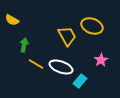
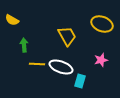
yellow ellipse: moved 10 px right, 2 px up
green arrow: rotated 16 degrees counterclockwise
pink star: rotated 16 degrees clockwise
yellow line: moved 1 px right; rotated 28 degrees counterclockwise
cyan rectangle: rotated 24 degrees counterclockwise
